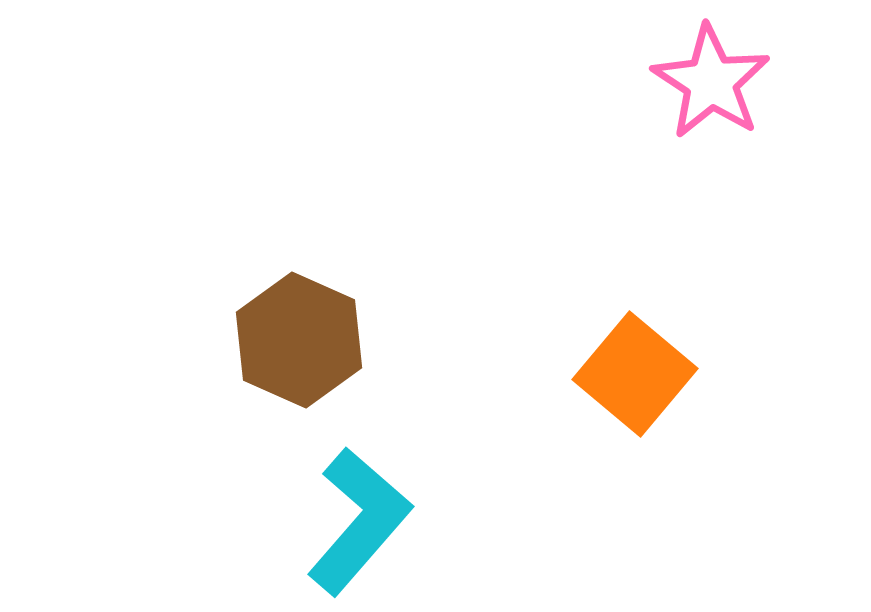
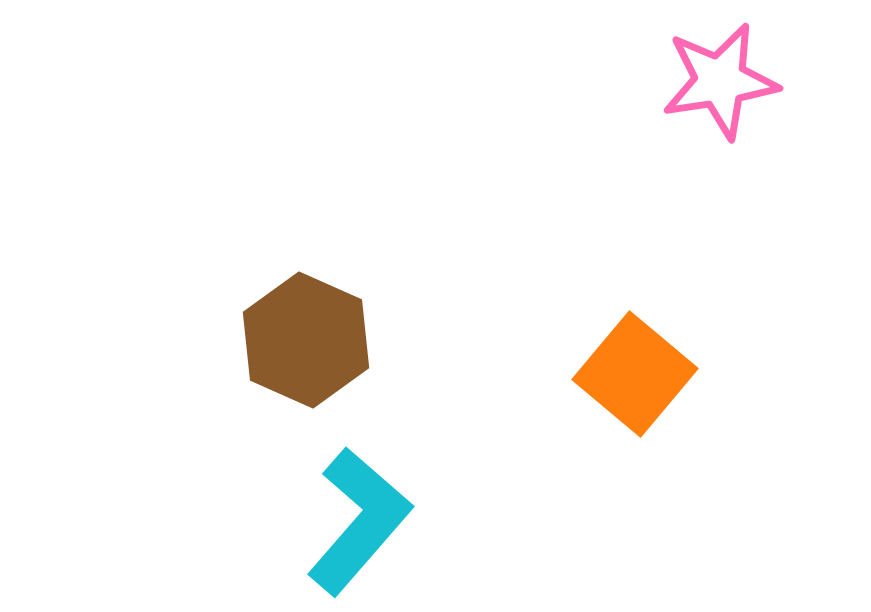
pink star: moved 9 px right, 1 px up; rotated 30 degrees clockwise
brown hexagon: moved 7 px right
